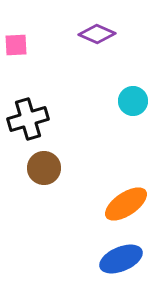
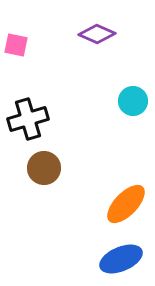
pink square: rotated 15 degrees clockwise
orange ellipse: rotated 12 degrees counterclockwise
